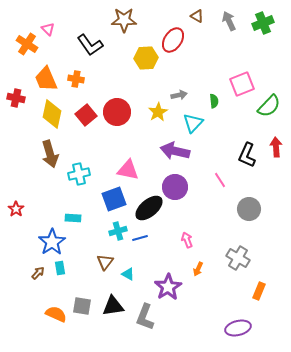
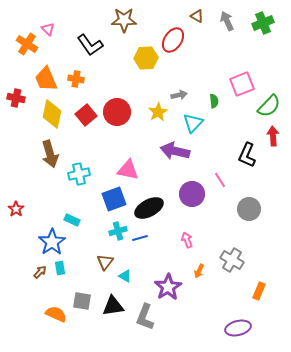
gray arrow at (229, 21): moved 2 px left
red arrow at (276, 147): moved 3 px left, 11 px up
purple circle at (175, 187): moved 17 px right, 7 px down
black ellipse at (149, 208): rotated 12 degrees clockwise
cyan rectangle at (73, 218): moved 1 px left, 2 px down; rotated 21 degrees clockwise
gray cross at (238, 258): moved 6 px left, 2 px down
orange arrow at (198, 269): moved 1 px right, 2 px down
brown arrow at (38, 273): moved 2 px right, 1 px up
cyan triangle at (128, 274): moved 3 px left, 2 px down
gray square at (82, 306): moved 5 px up
